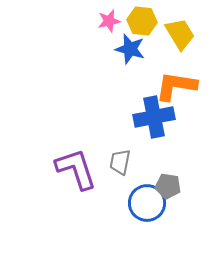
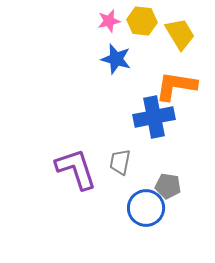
blue star: moved 14 px left, 10 px down
blue circle: moved 1 px left, 5 px down
